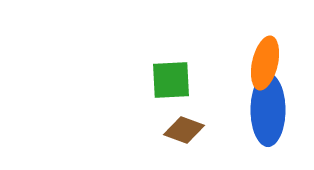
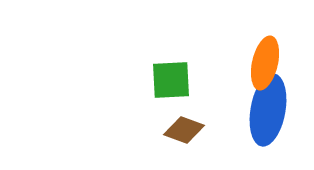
blue ellipse: rotated 10 degrees clockwise
